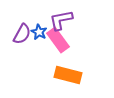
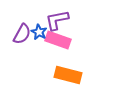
purple L-shape: moved 4 px left
pink rectangle: rotated 35 degrees counterclockwise
